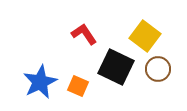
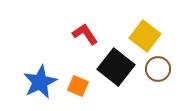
red L-shape: moved 1 px right
black square: rotated 12 degrees clockwise
